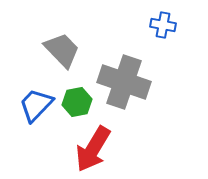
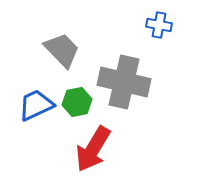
blue cross: moved 4 px left
gray cross: rotated 6 degrees counterclockwise
blue trapezoid: rotated 21 degrees clockwise
